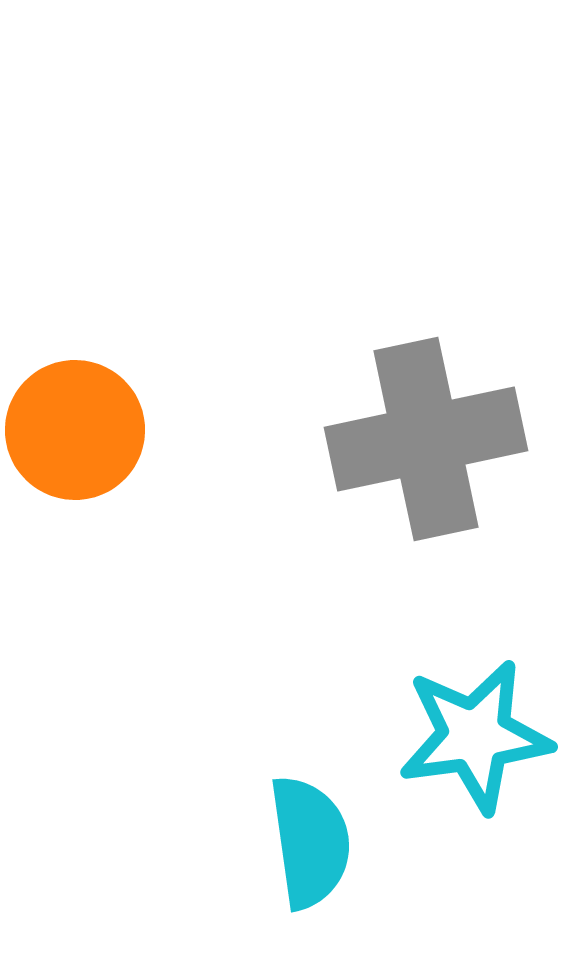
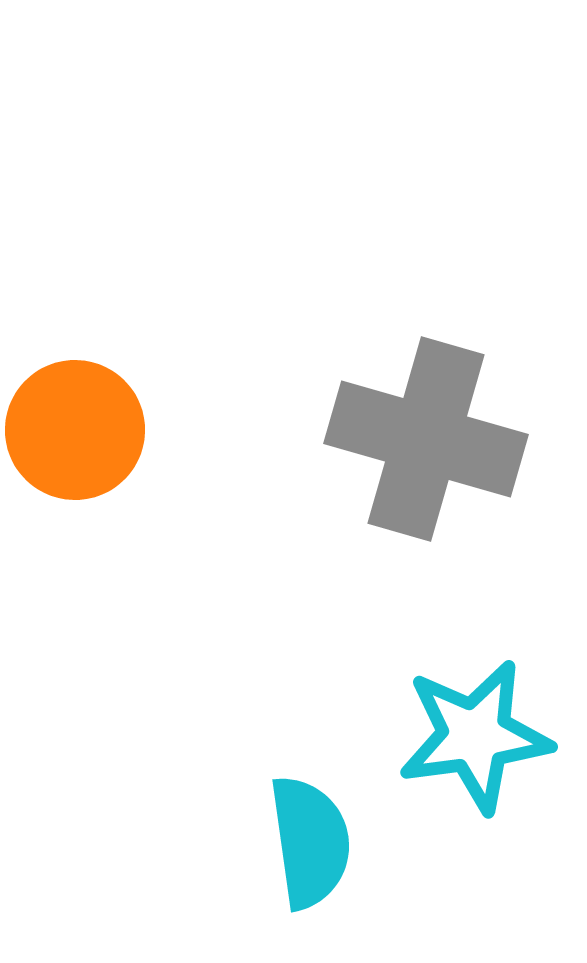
gray cross: rotated 28 degrees clockwise
